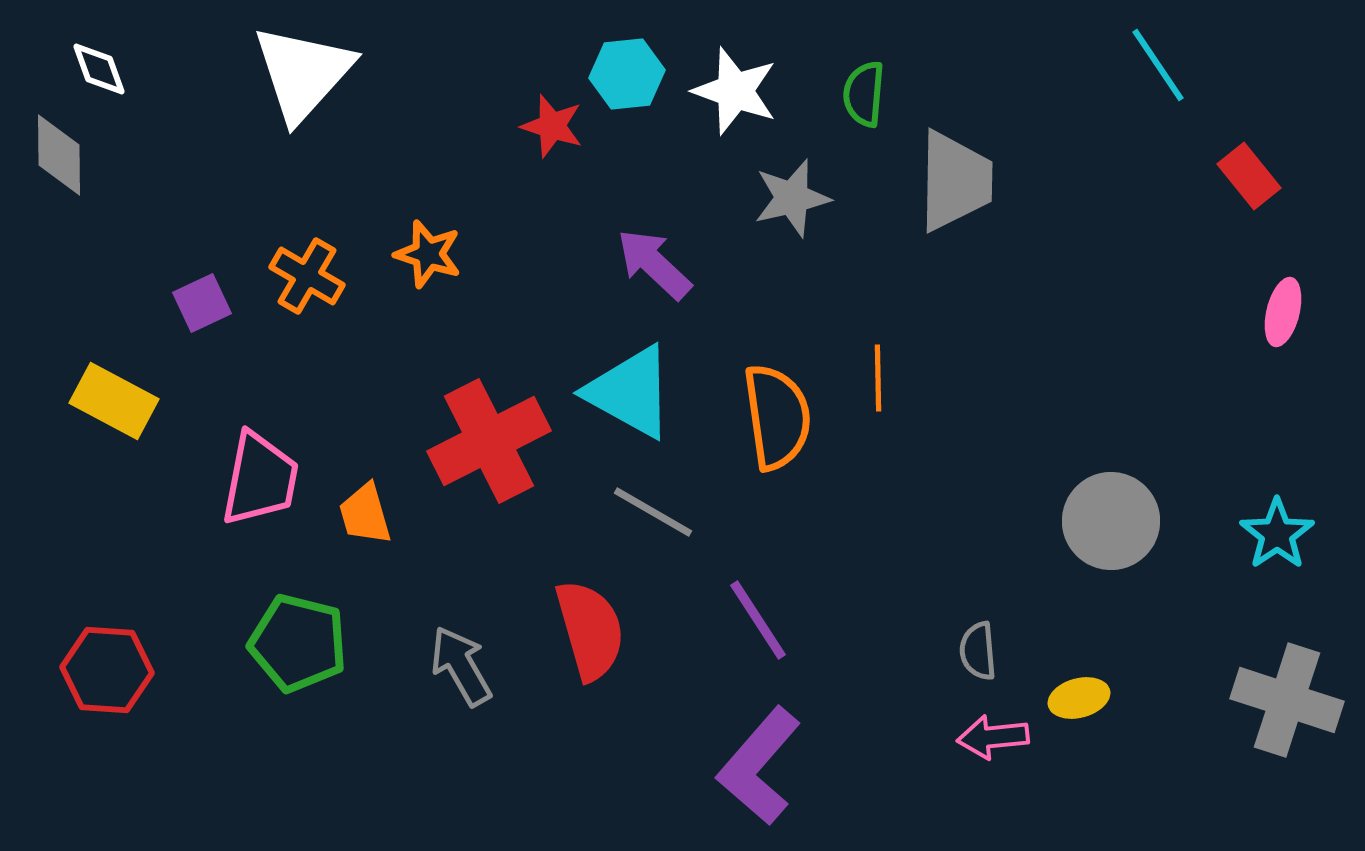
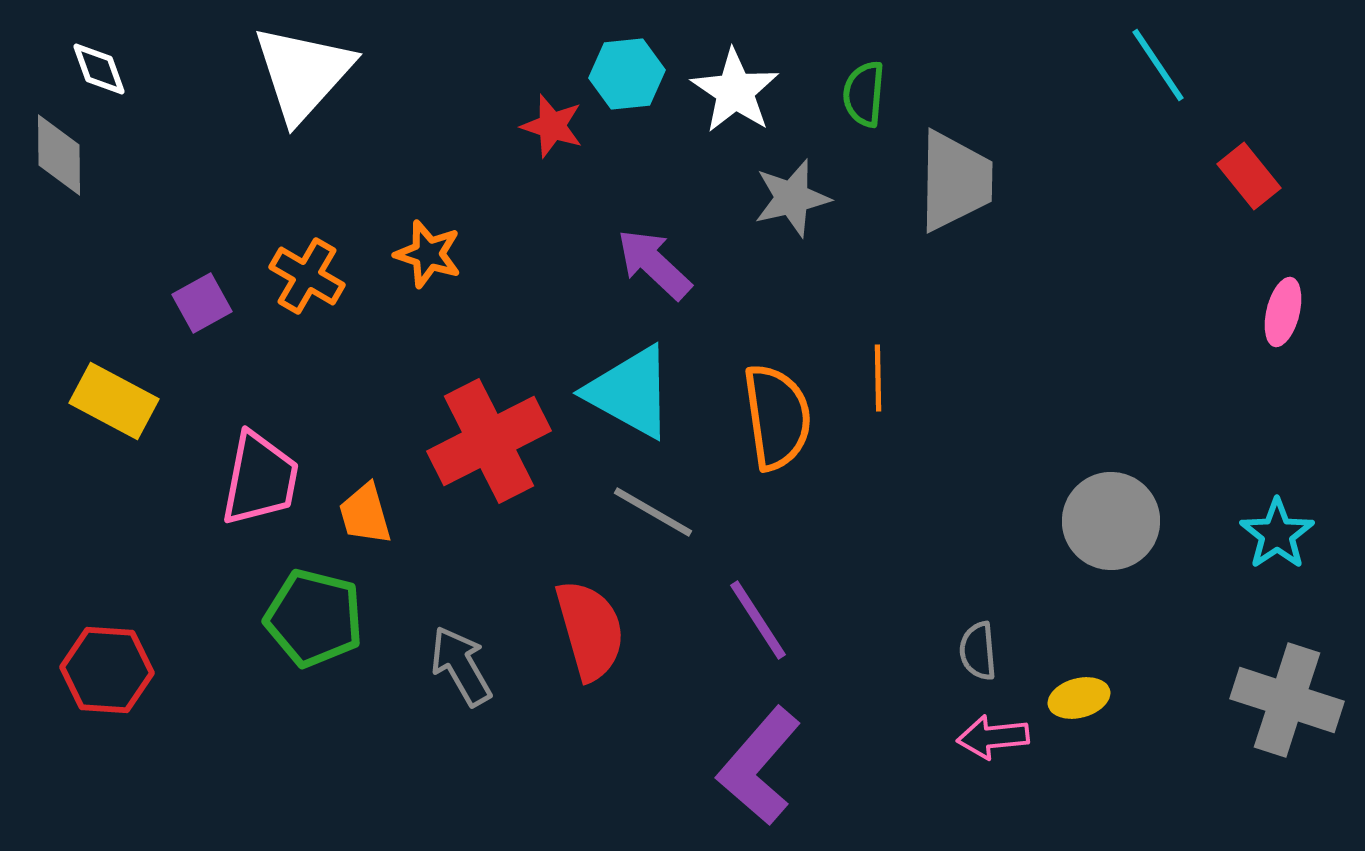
white star: rotated 14 degrees clockwise
purple square: rotated 4 degrees counterclockwise
green pentagon: moved 16 px right, 25 px up
